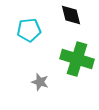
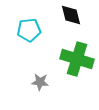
gray star: rotated 12 degrees counterclockwise
